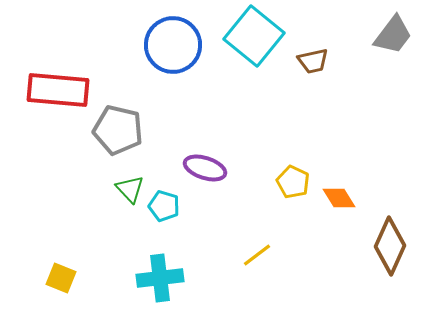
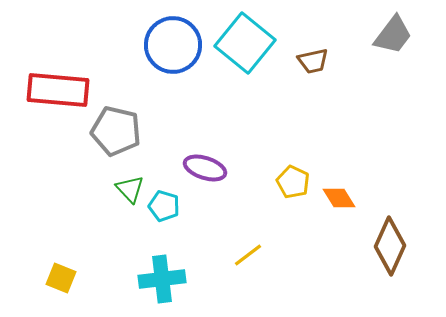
cyan square: moved 9 px left, 7 px down
gray pentagon: moved 2 px left, 1 px down
yellow line: moved 9 px left
cyan cross: moved 2 px right, 1 px down
